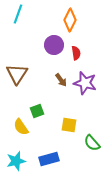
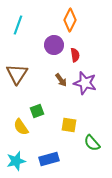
cyan line: moved 11 px down
red semicircle: moved 1 px left, 2 px down
